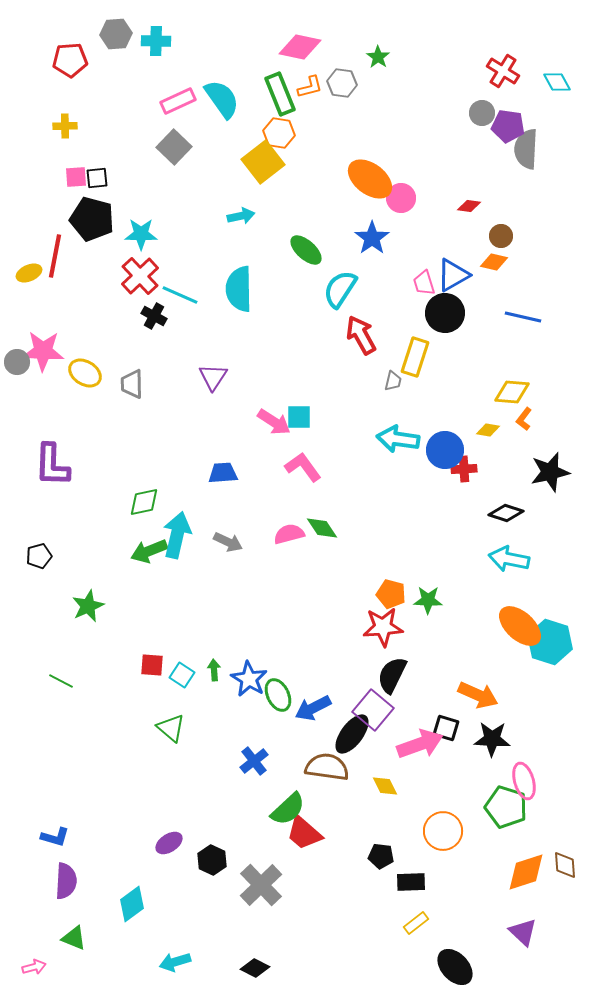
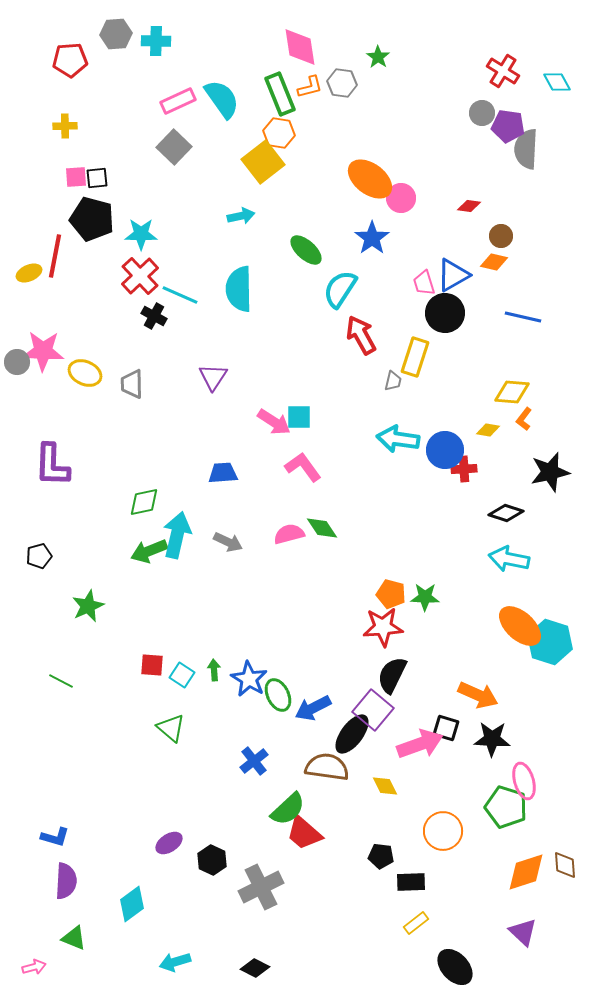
pink diamond at (300, 47): rotated 69 degrees clockwise
yellow ellipse at (85, 373): rotated 8 degrees counterclockwise
green star at (428, 600): moved 3 px left, 3 px up
gray cross at (261, 885): moved 2 px down; rotated 18 degrees clockwise
